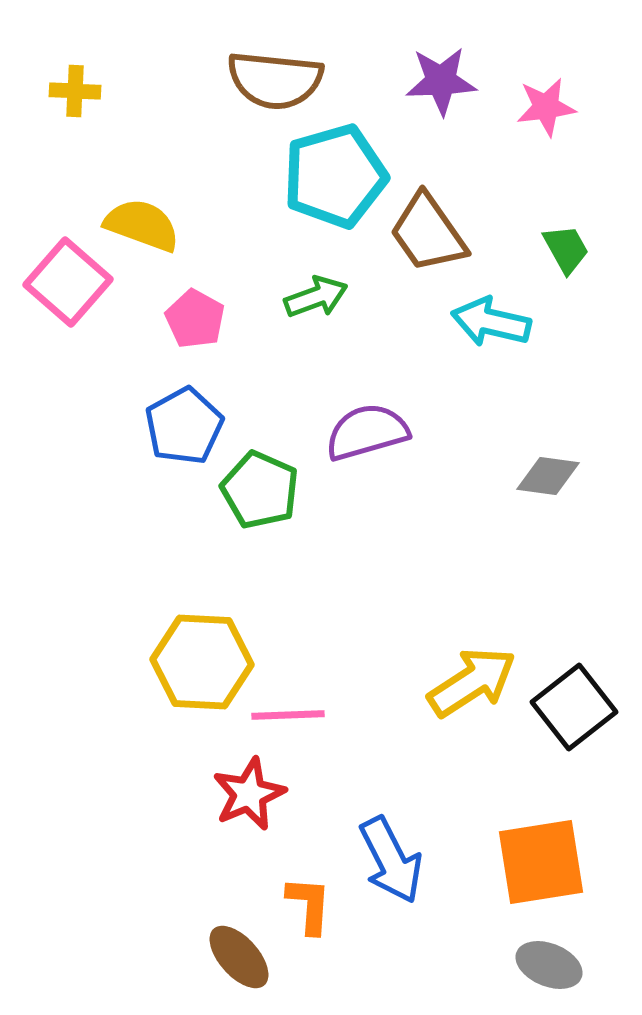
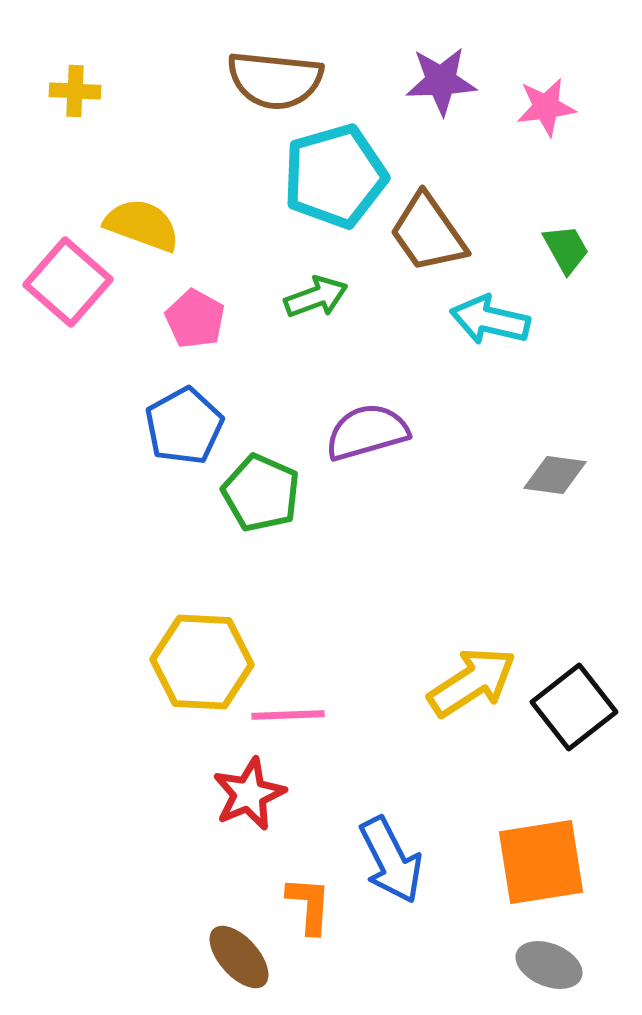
cyan arrow: moved 1 px left, 2 px up
gray diamond: moved 7 px right, 1 px up
green pentagon: moved 1 px right, 3 px down
